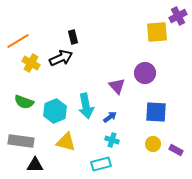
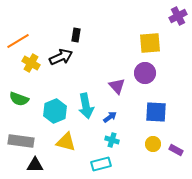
yellow square: moved 7 px left, 11 px down
black rectangle: moved 3 px right, 2 px up; rotated 24 degrees clockwise
black arrow: moved 1 px up
green semicircle: moved 5 px left, 3 px up
